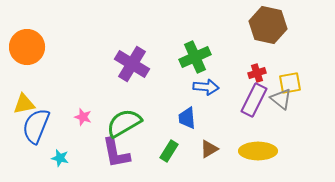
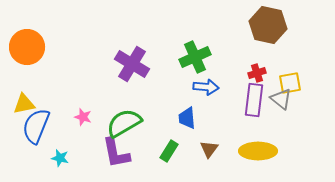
purple rectangle: rotated 20 degrees counterclockwise
brown triangle: rotated 24 degrees counterclockwise
